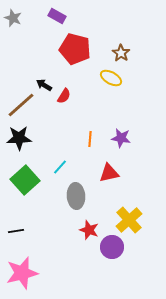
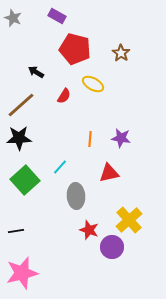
yellow ellipse: moved 18 px left, 6 px down
black arrow: moved 8 px left, 13 px up
